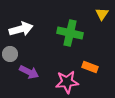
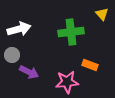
yellow triangle: rotated 16 degrees counterclockwise
white arrow: moved 2 px left
green cross: moved 1 px right, 1 px up; rotated 20 degrees counterclockwise
gray circle: moved 2 px right, 1 px down
orange rectangle: moved 2 px up
